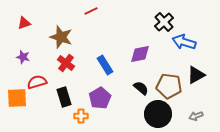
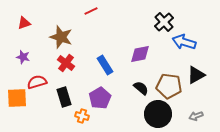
orange cross: moved 1 px right; rotated 16 degrees clockwise
